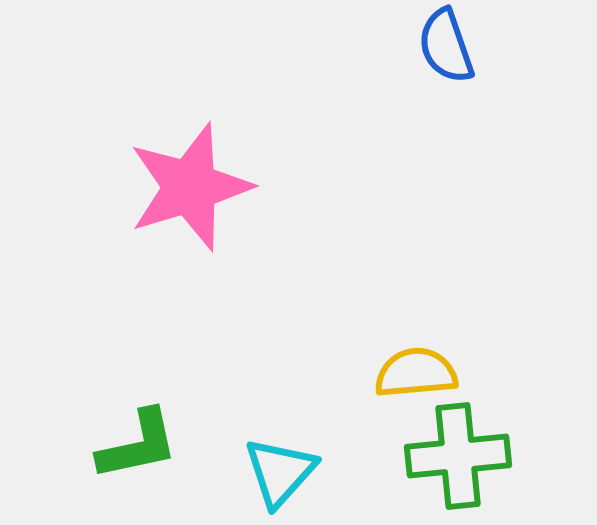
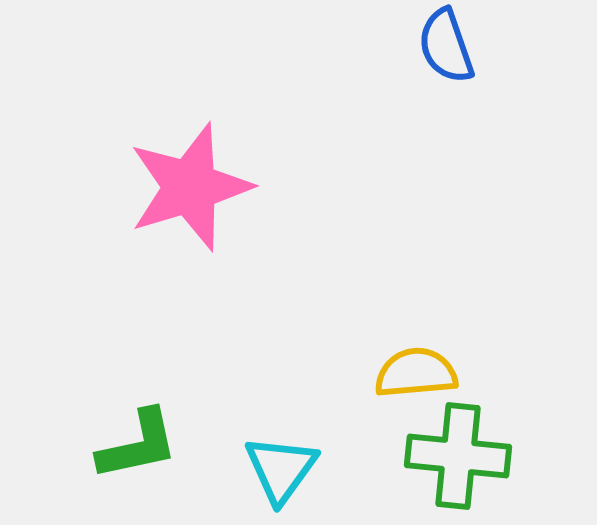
green cross: rotated 12 degrees clockwise
cyan triangle: moved 1 px right, 3 px up; rotated 6 degrees counterclockwise
